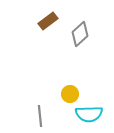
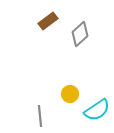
cyan semicircle: moved 8 px right, 4 px up; rotated 32 degrees counterclockwise
